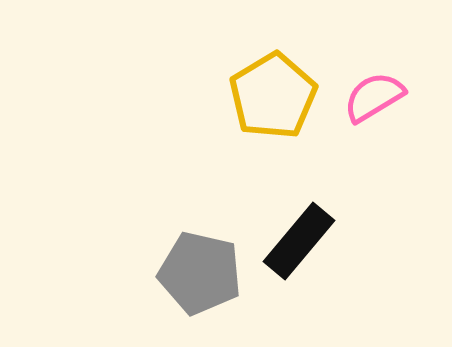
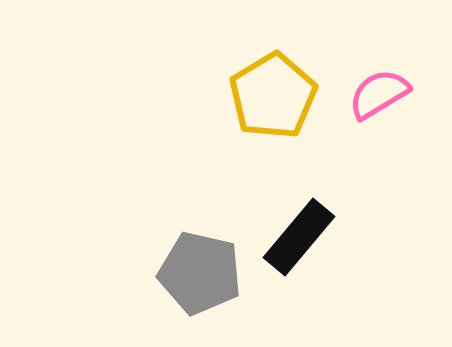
pink semicircle: moved 5 px right, 3 px up
black rectangle: moved 4 px up
